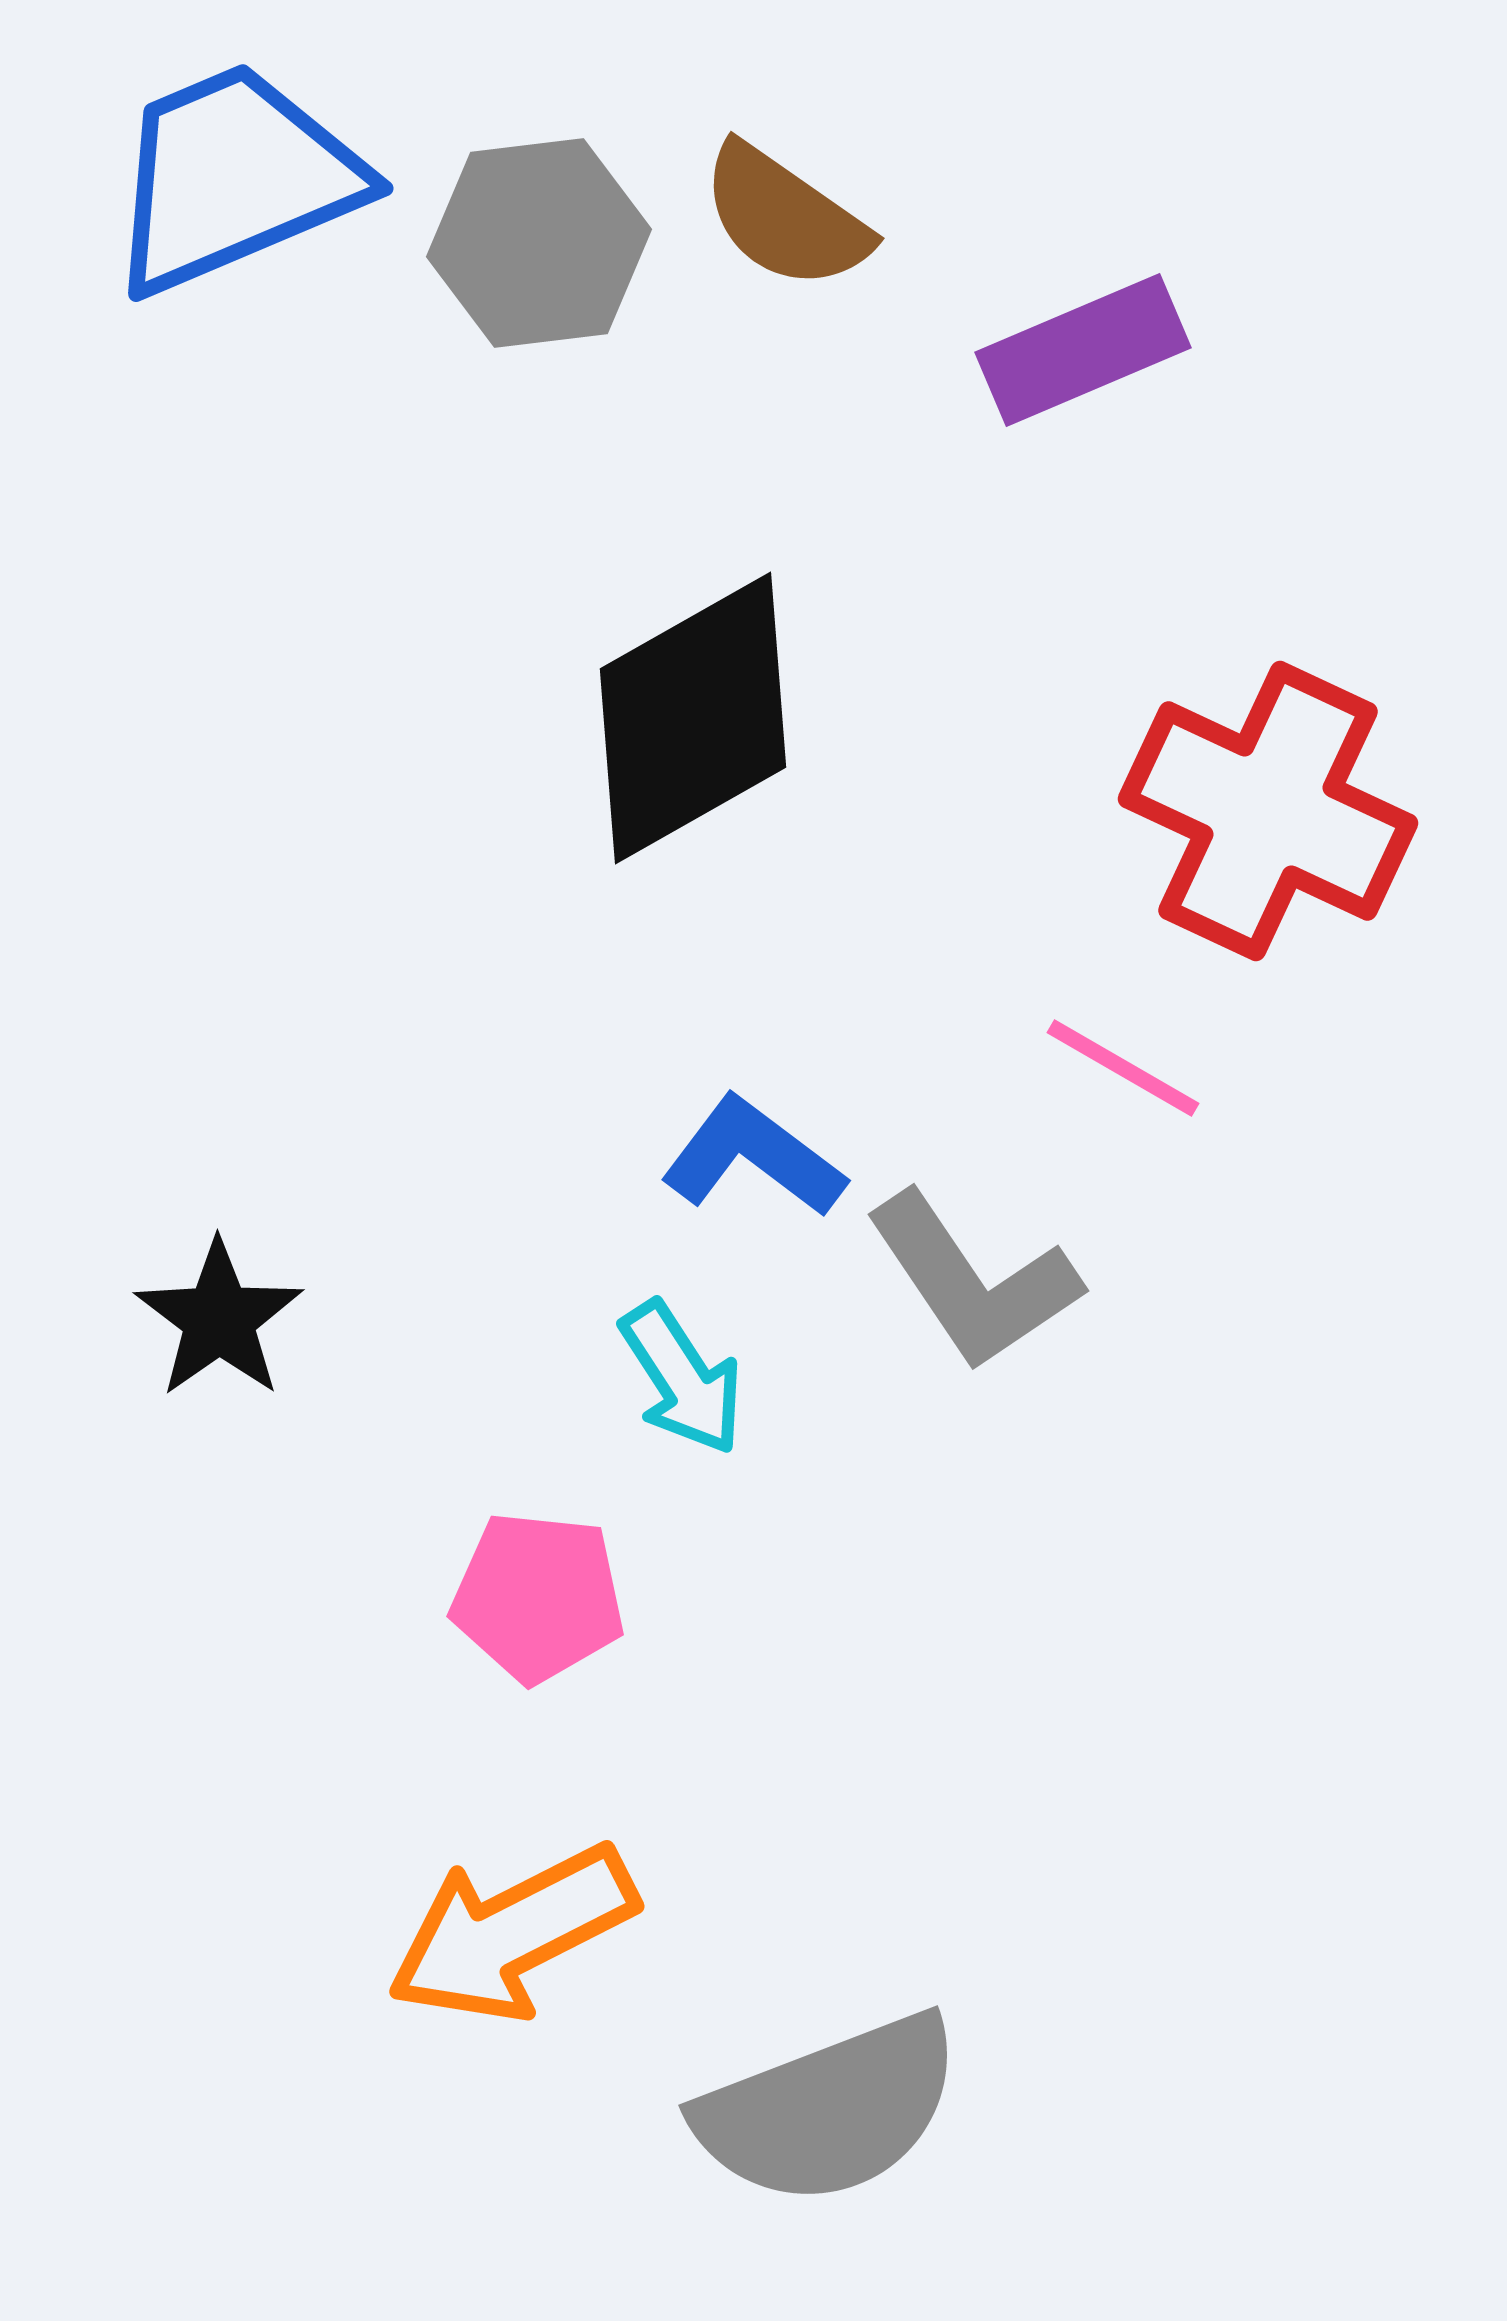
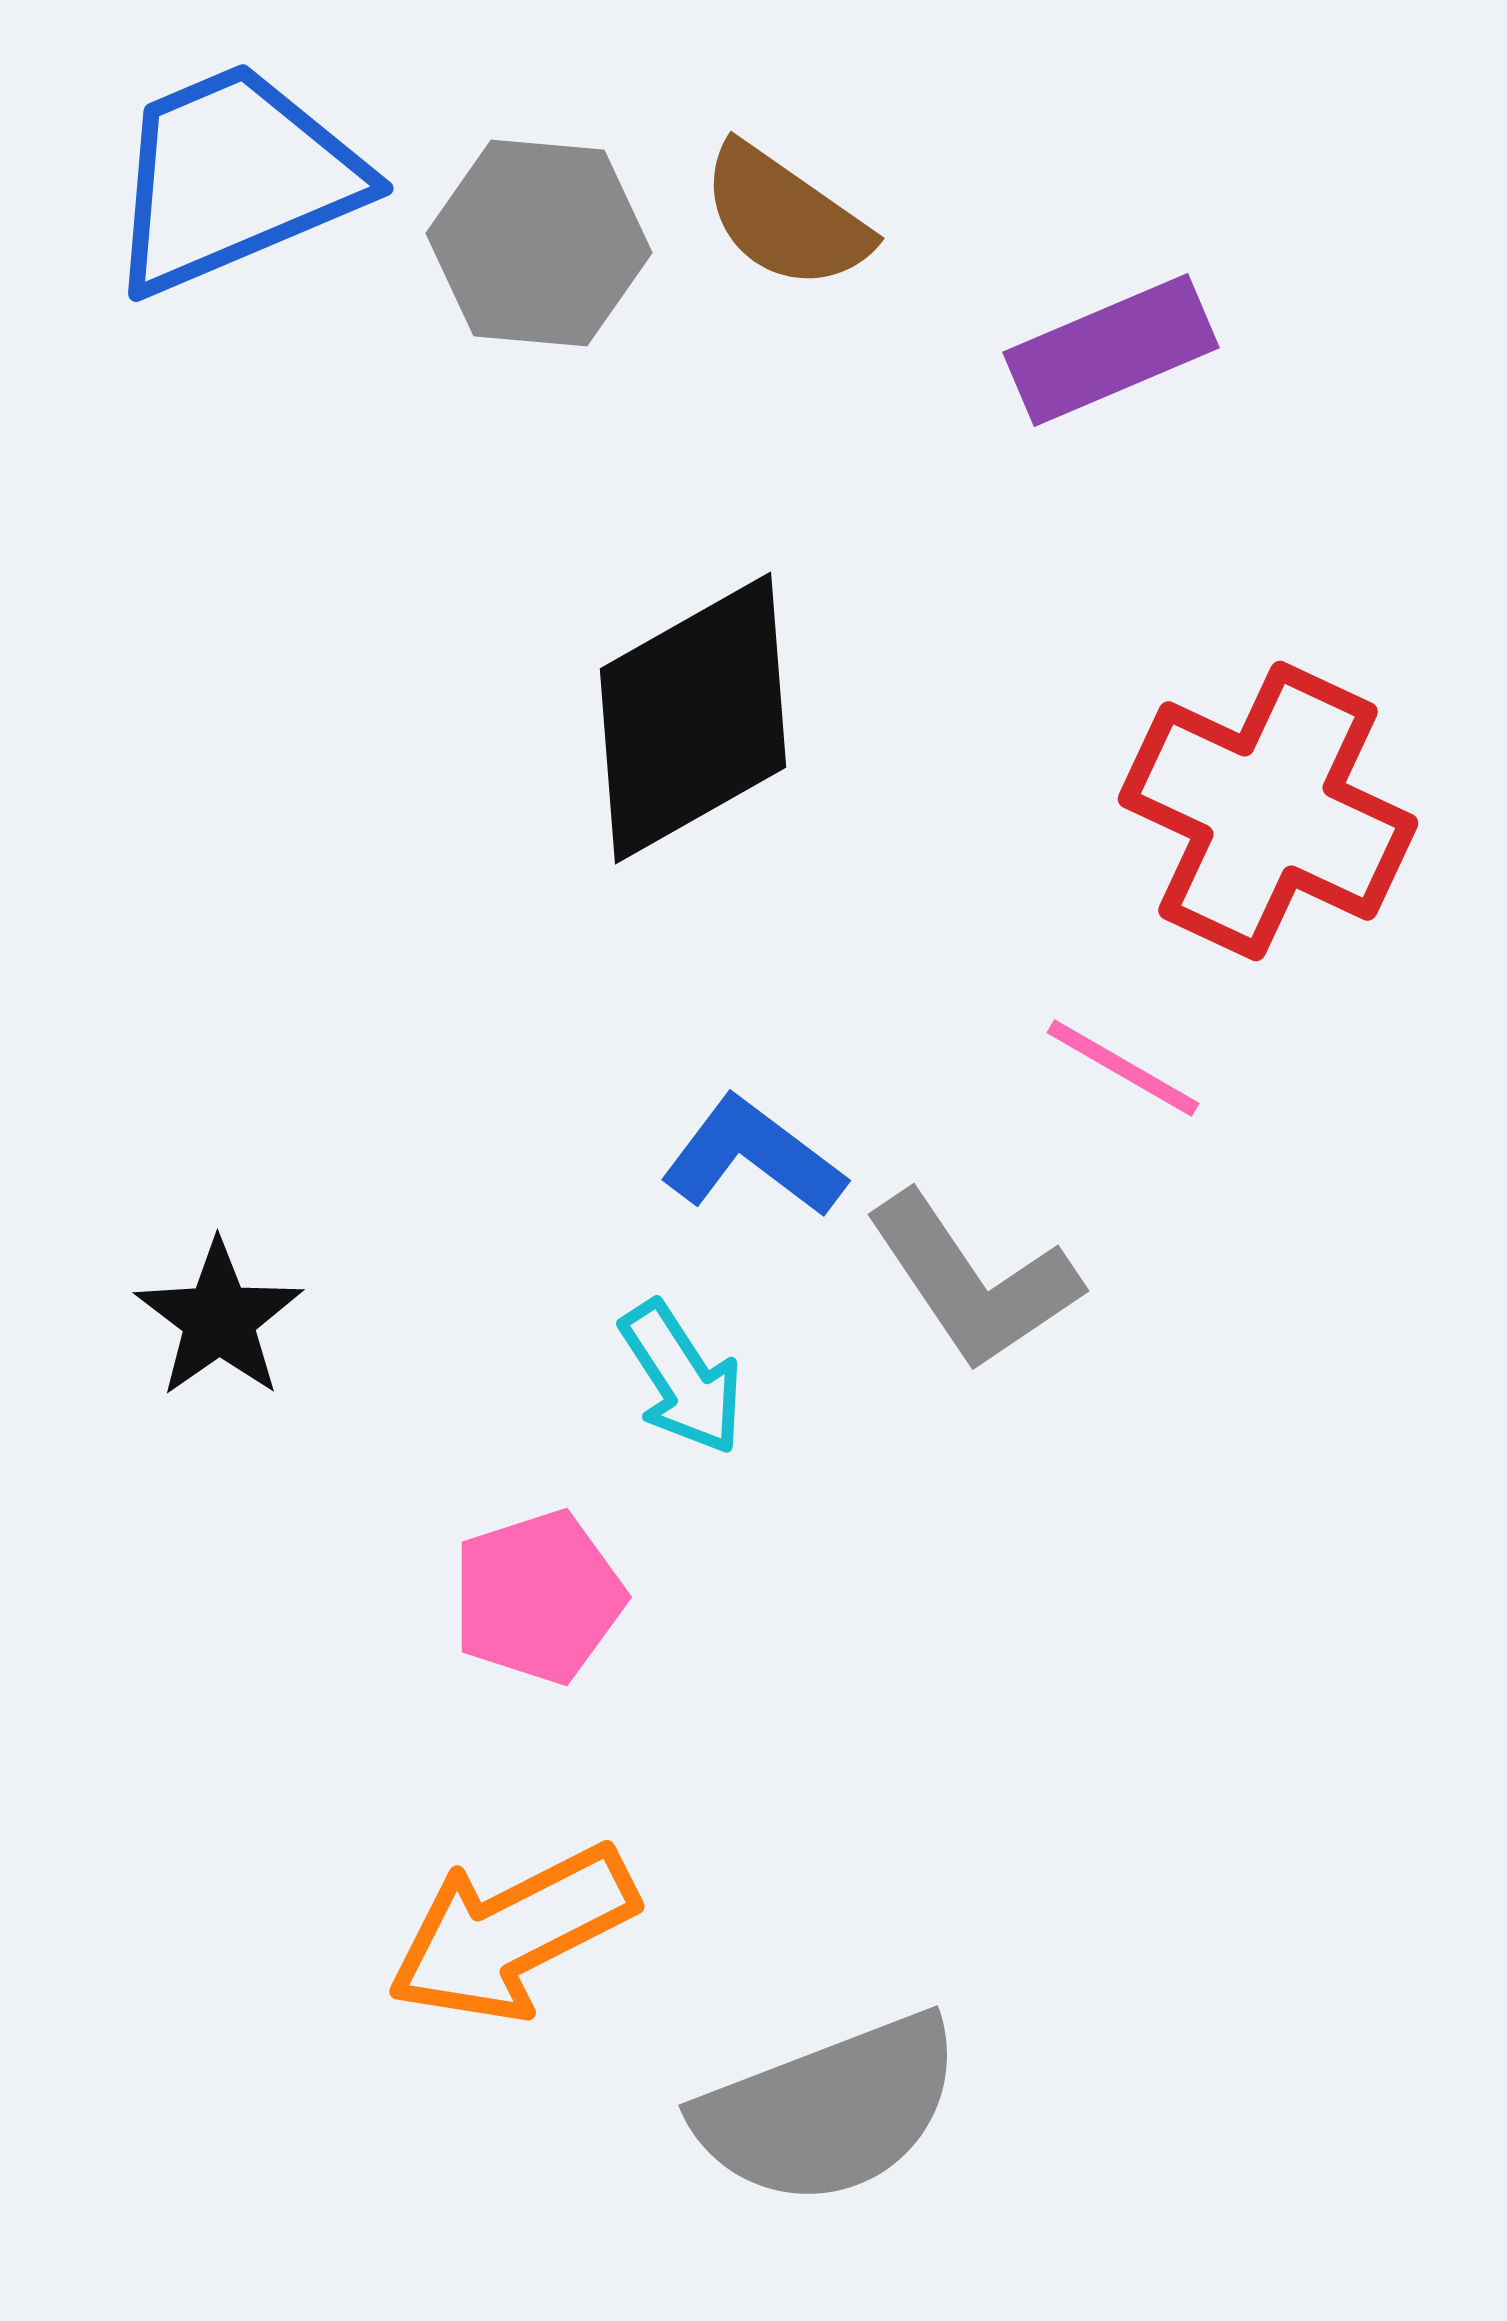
gray hexagon: rotated 12 degrees clockwise
purple rectangle: moved 28 px right
pink pentagon: rotated 24 degrees counterclockwise
